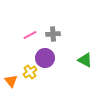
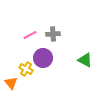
purple circle: moved 2 px left
yellow cross: moved 4 px left, 3 px up; rotated 24 degrees counterclockwise
orange triangle: moved 2 px down
